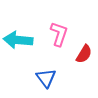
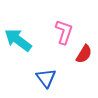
pink L-shape: moved 5 px right, 2 px up
cyan arrow: rotated 32 degrees clockwise
